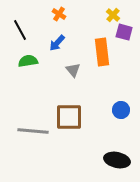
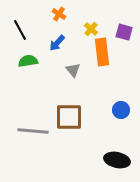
yellow cross: moved 22 px left, 14 px down
